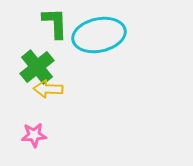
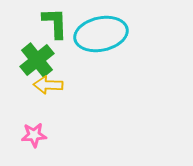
cyan ellipse: moved 2 px right, 1 px up
green cross: moved 7 px up
yellow arrow: moved 4 px up
